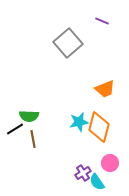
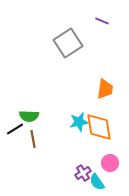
gray square: rotated 8 degrees clockwise
orange trapezoid: rotated 60 degrees counterclockwise
orange diamond: rotated 24 degrees counterclockwise
